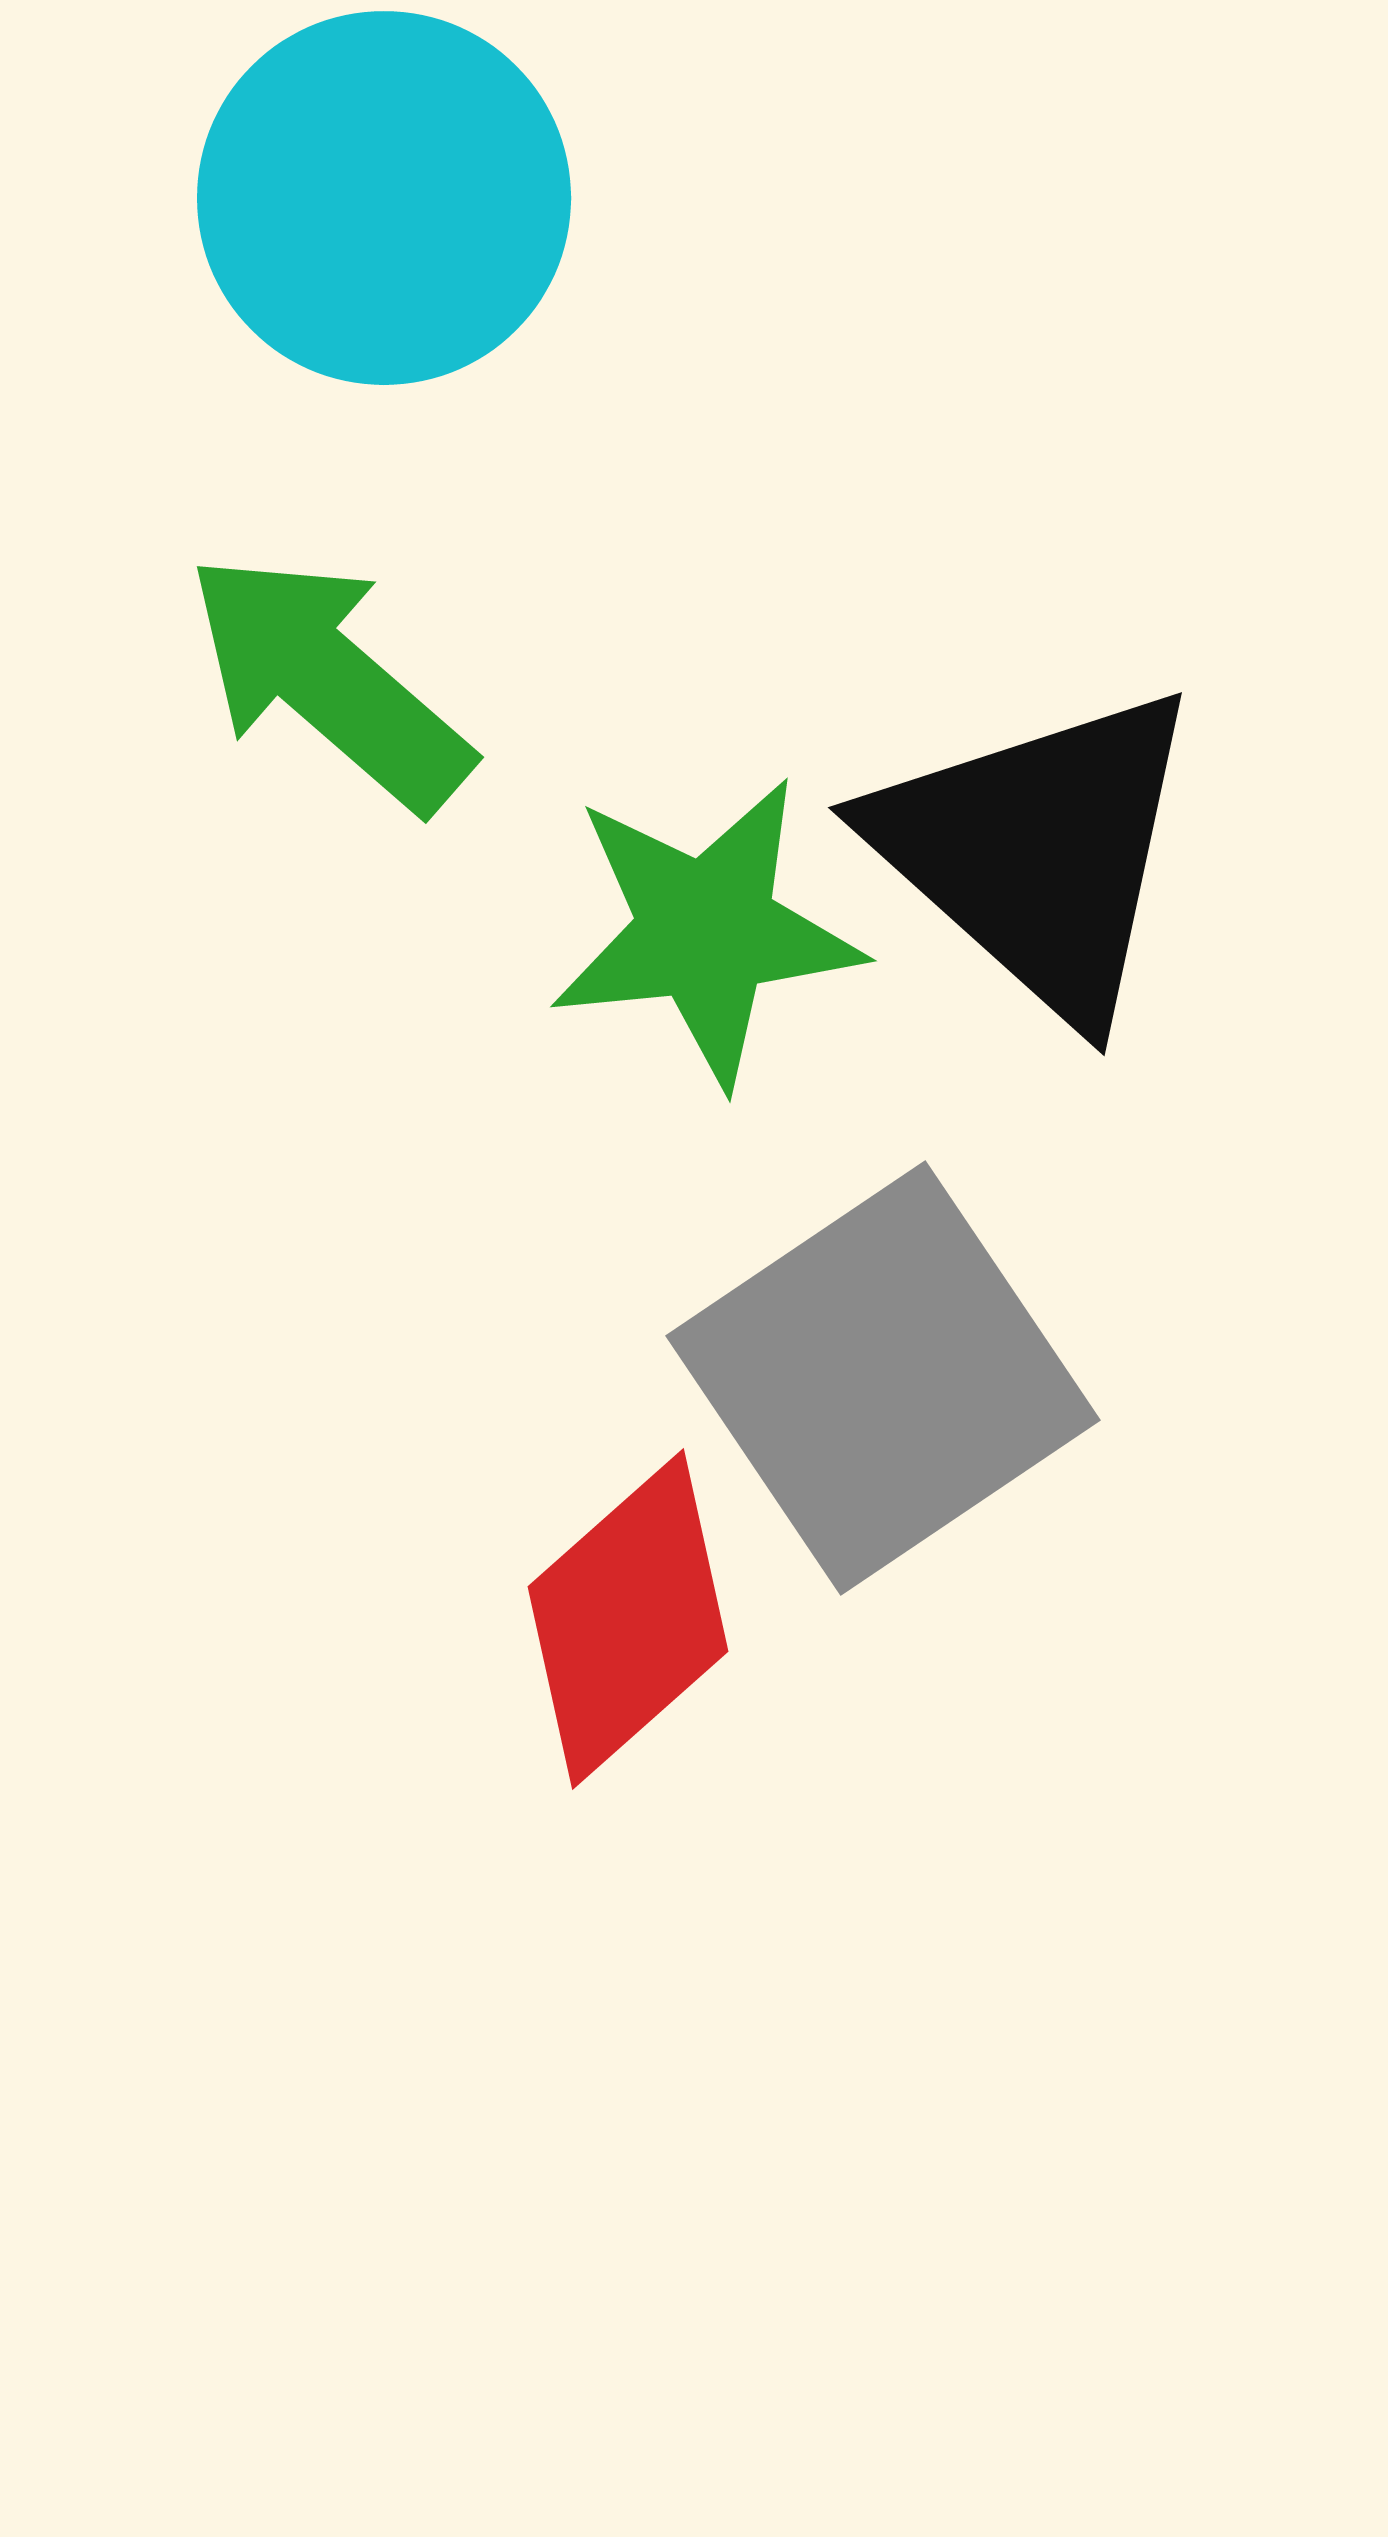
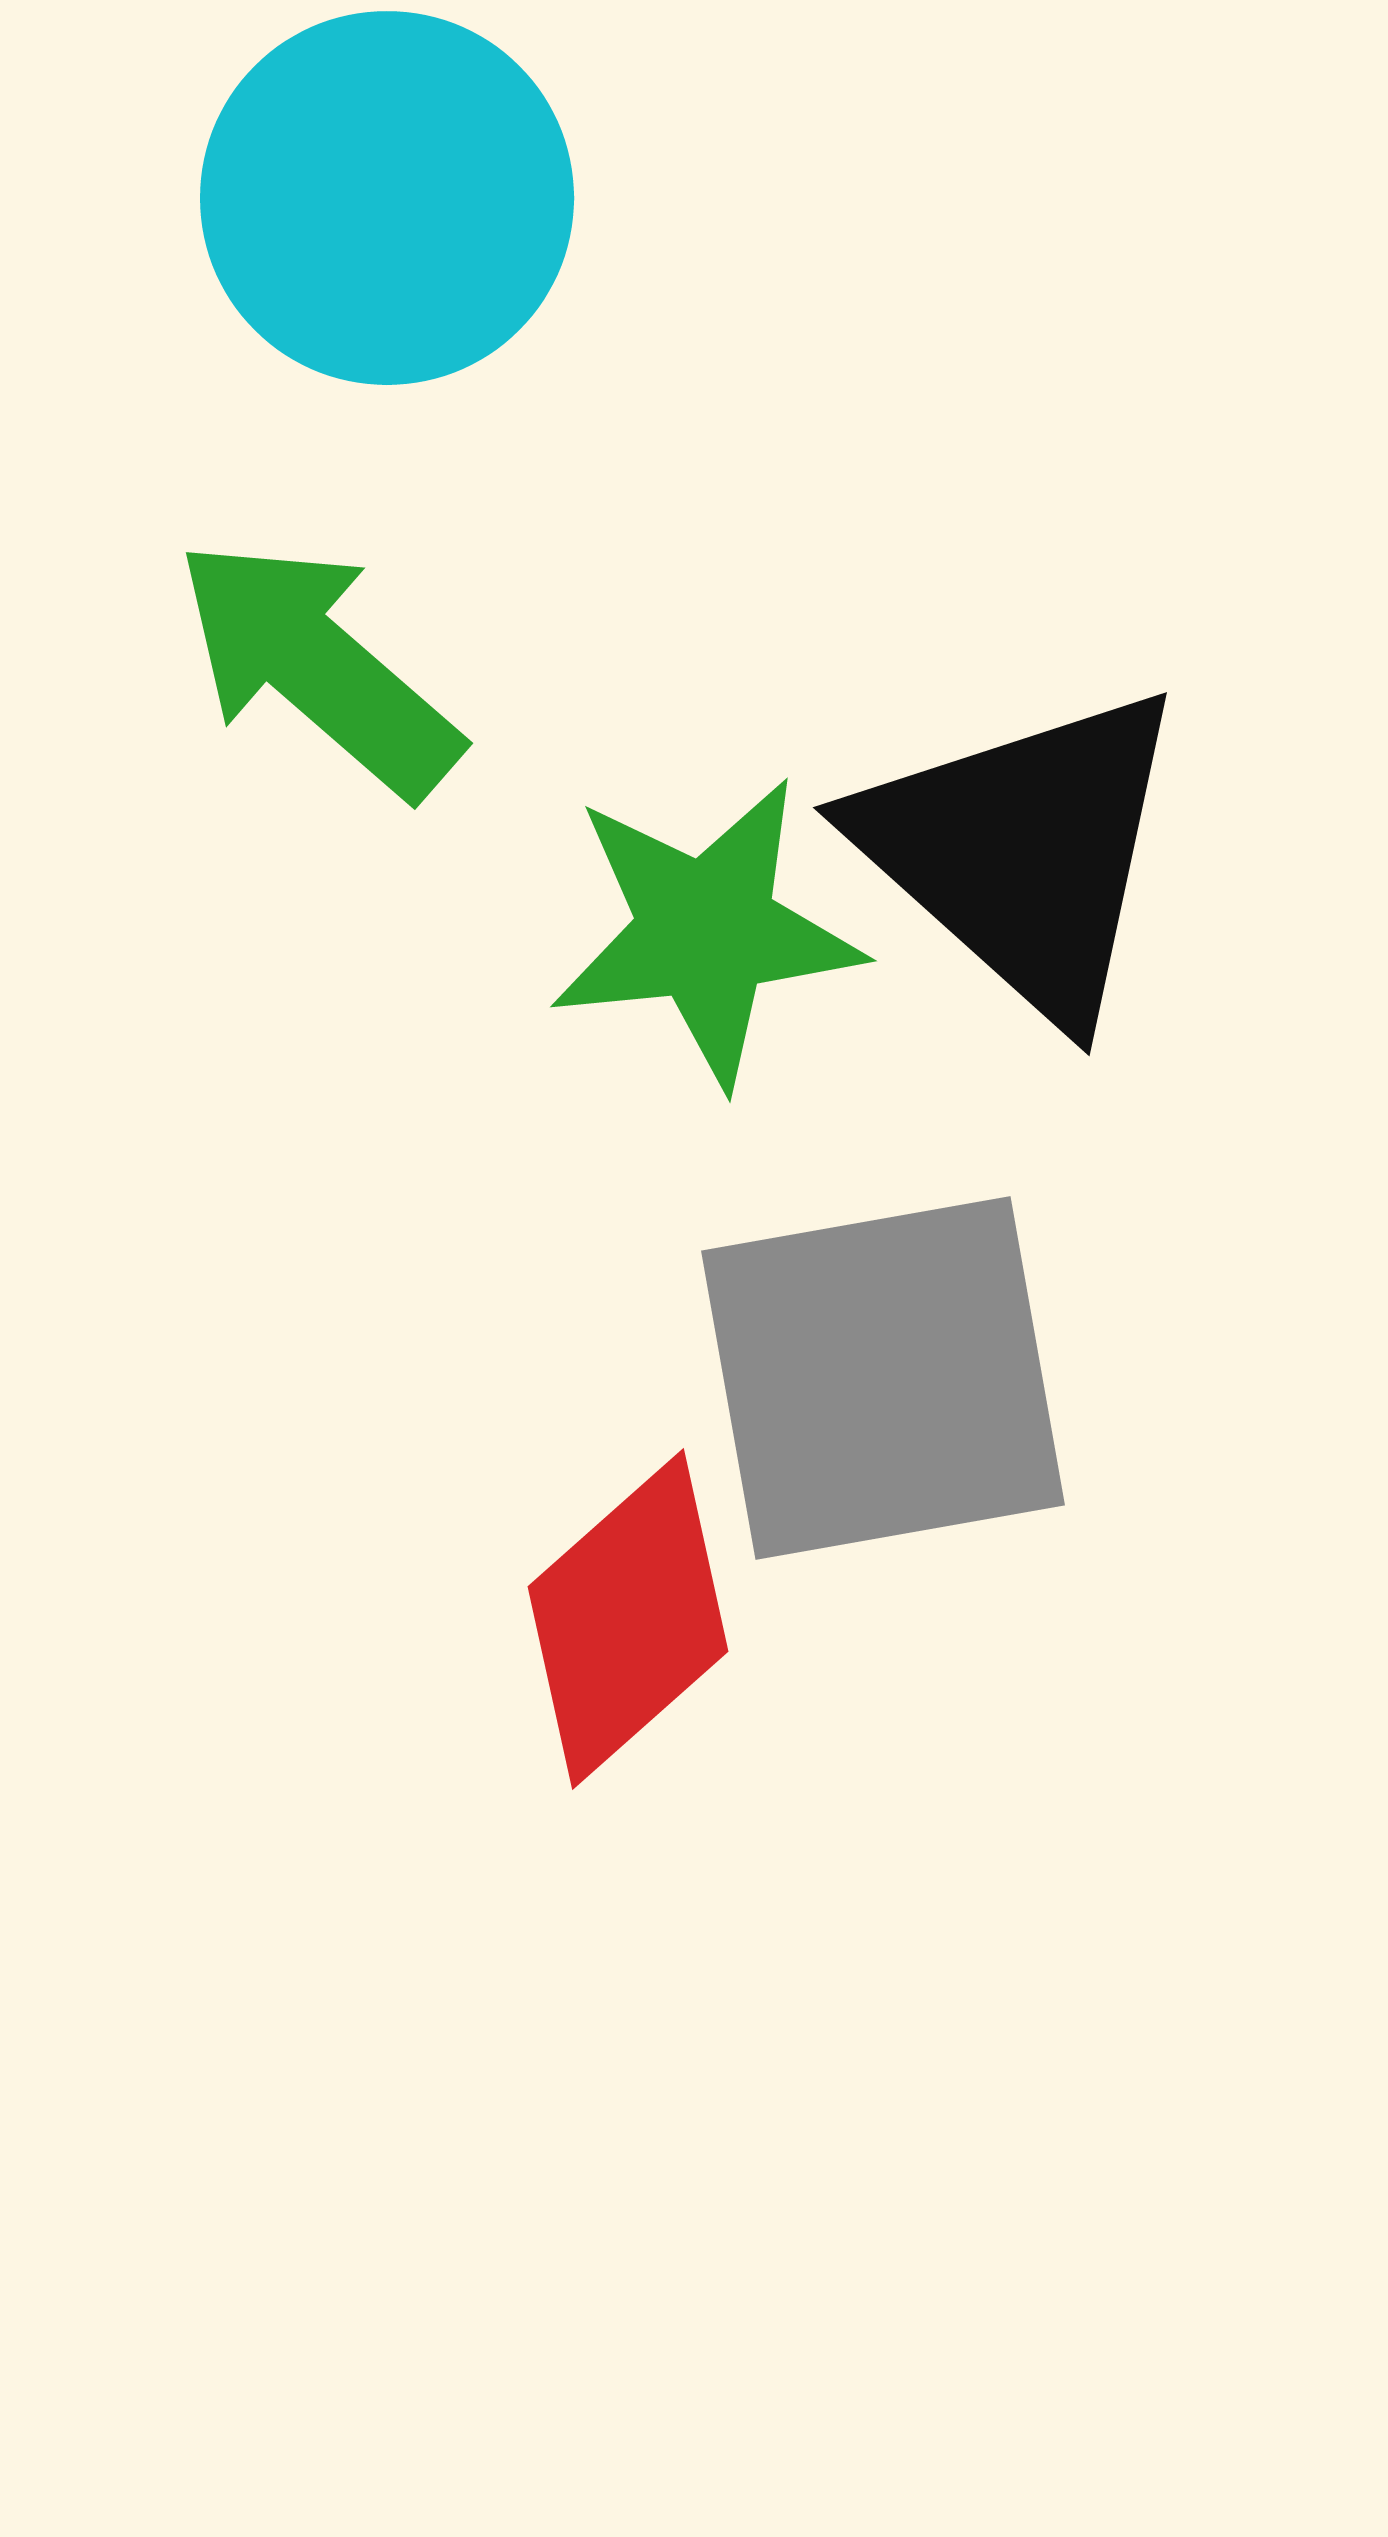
cyan circle: moved 3 px right
green arrow: moved 11 px left, 14 px up
black triangle: moved 15 px left
gray square: rotated 24 degrees clockwise
